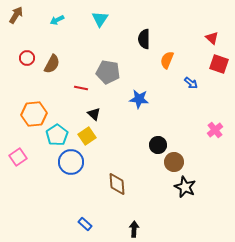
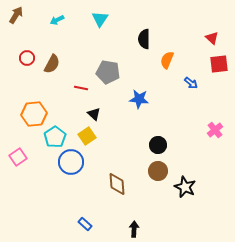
red square: rotated 24 degrees counterclockwise
cyan pentagon: moved 2 px left, 2 px down
brown circle: moved 16 px left, 9 px down
